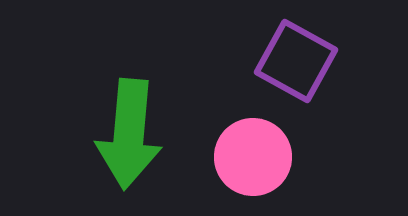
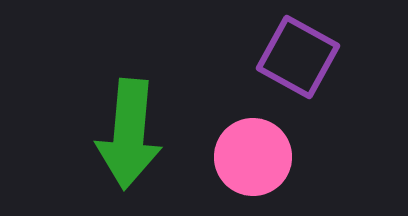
purple square: moved 2 px right, 4 px up
